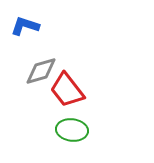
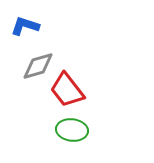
gray diamond: moved 3 px left, 5 px up
